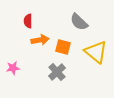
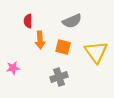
gray semicircle: moved 7 px left, 1 px up; rotated 66 degrees counterclockwise
orange arrow: rotated 96 degrees clockwise
yellow triangle: rotated 15 degrees clockwise
gray cross: moved 2 px right, 5 px down; rotated 24 degrees clockwise
